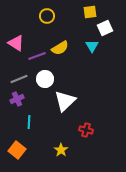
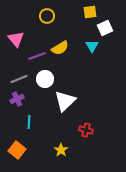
pink triangle: moved 4 px up; rotated 18 degrees clockwise
